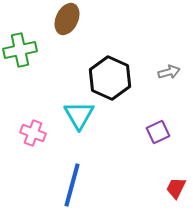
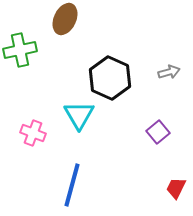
brown ellipse: moved 2 px left
purple square: rotated 15 degrees counterclockwise
